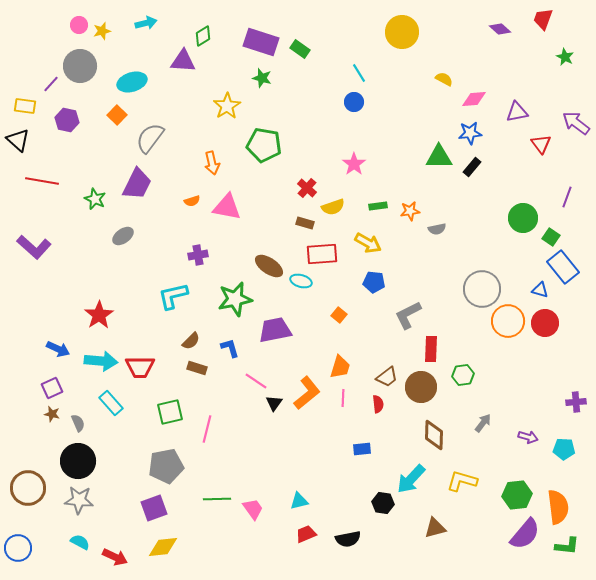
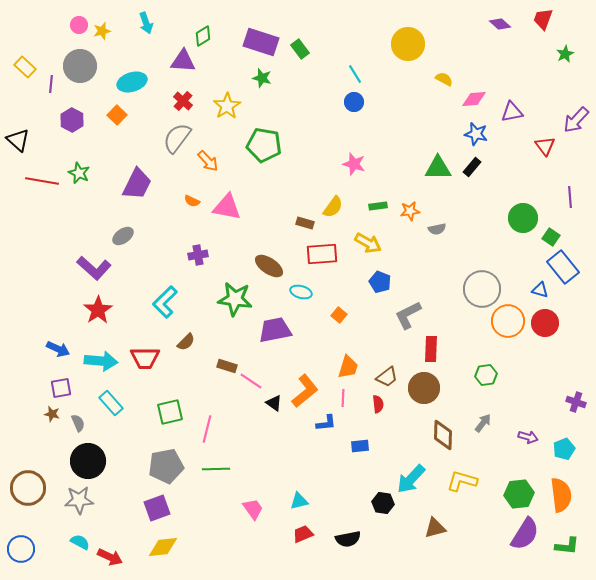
cyan arrow at (146, 23): rotated 85 degrees clockwise
purple diamond at (500, 29): moved 5 px up
yellow circle at (402, 32): moved 6 px right, 12 px down
green rectangle at (300, 49): rotated 18 degrees clockwise
green star at (565, 57): moved 3 px up; rotated 18 degrees clockwise
cyan line at (359, 73): moved 4 px left, 1 px down
purple line at (51, 84): rotated 36 degrees counterclockwise
yellow rectangle at (25, 106): moved 39 px up; rotated 35 degrees clockwise
purple triangle at (517, 112): moved 5 px left
purple hexagon at (67, 120): moved 5 px right; rotated 15 degrees clockwise
purple arrow at (576, 123): moved 3 px up; rotated 84 degrees counterclockwise
blue star at (470, 133): moved 6 px right, 1 px down; rotated 20 degrees clockwise
gray semicircle at (150, 138): moved 27 px right
red triangle at (541, 144): moved 4 px right, 2 px down
green triangle at (439, 157): moved 1 px left, 11 px down
orange arrow at (212, 163): moved 4 px left, 2 px up; rotated 30 degrees counterclockwise
pink star at (354, 164): rotated 20 degrees counterclockwise
red cross at (307, 188): moved 124 px left, 87 px up
purple line at (567, 197): moved 3 px right; rotated 25 degrees counterclockwise
green star at (95, 199): moved 16 px left, 26 px up
orange semicircle at (192, 201): rotated 42 degrees clockwise
yellow semicircle at (333, 207): rotated 35 degrees counterclockwise
purple L-shape at (34, 247): moved 60 px right, 21 px down
cyan ellipse at (301, 281): moved 11 px down
blue pentagon at (374, 282): moved 6 px right; rotated 15 degrees clockwise
cyan L-shape at (173, 296): moved 8 px left, 6 px down; rotated 32 degrees counterclockwise
green star at (235, 299): rotated 20 degrees clockwise
red star at (99, 315): moved 1 px left, 5 px up
brown semicircle at (191, 341): moved 5 px left, 1 px down
blue L-shape at (230, 348): moved 96 px right, 75 px down; rotated 100 degrees clockwise
red trapezoid at (140, 367): moved 5 px right, 9 px up
orange trapezoid at (340, 367): moved 8 px right
brown rectangle at (197, 368): moved 30 px right, 2 px up
green hexagon at (463, 375): moved 23 px right
pink line at (256, 381): moved 5 px left
brown circle at (421, 387): moved 3 px right, 1 px down
purple square at (52, 388): moved 9 px right; rotated 15 degrees clockwise
orange L-shape at (307, 393): moved 2 px left, 2 px up
purple cross at (576, 402): rotated 24 degrees clockwise
black triangle at (274, 403): rotated 30 degrees counterclockwise
brown diamond at (434, 435): moved 9 px right
blue rectangle at (362, 449): moved 2 px left, 3 px up
cyan pentagon at (564, 449): rotated 25 degrees counterclockwise
black circle at (78, 461): moved 10 px right
green hexagon at (517, 495): moved 2 px right, 1 px up
green line at (217, 499): moved 1 px left, 30 px up
gray star at (79, 500): rotated 8 degrees counterclockwise
orange semicircle at (558, 507): moved 3 px right, 12 px up
purple square at (154, 508): moved 3 px right
red trapezoid at (306, 534): moved 3 px left
purple semicircle at (525, 534): rotated 8 degrees counterclockwise
blue circle at (18, 548): moved 3 px right, 1 px down
red arrow at (115, 557): moved 5 px left
